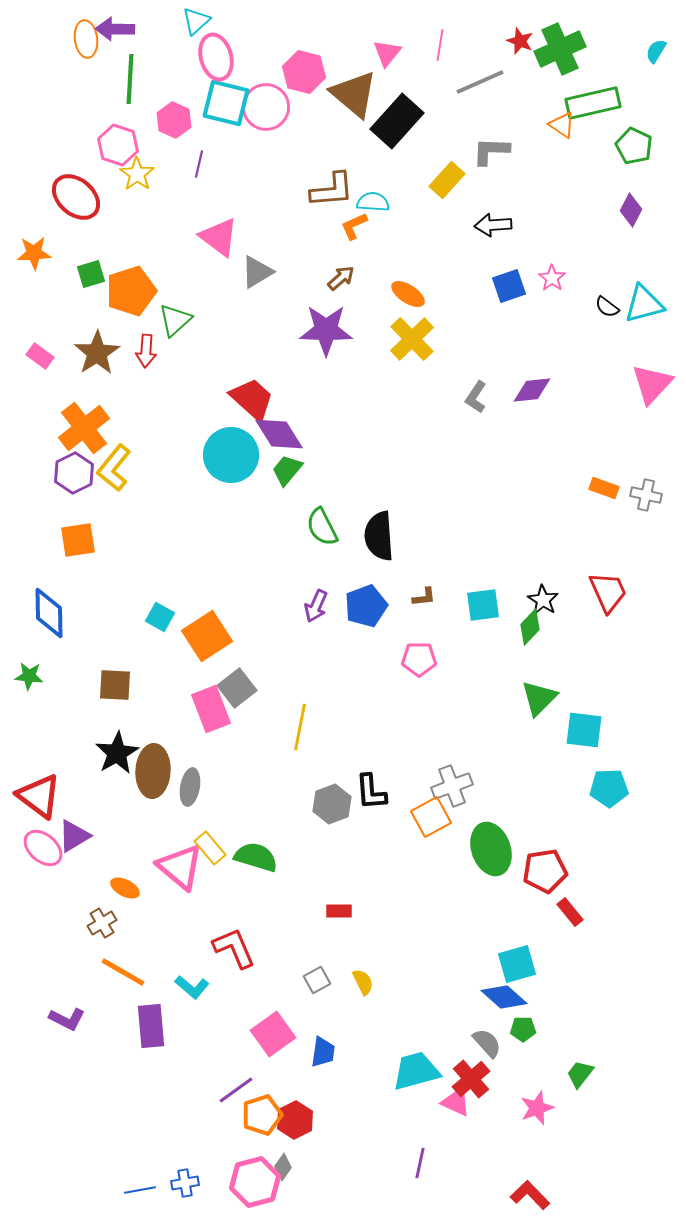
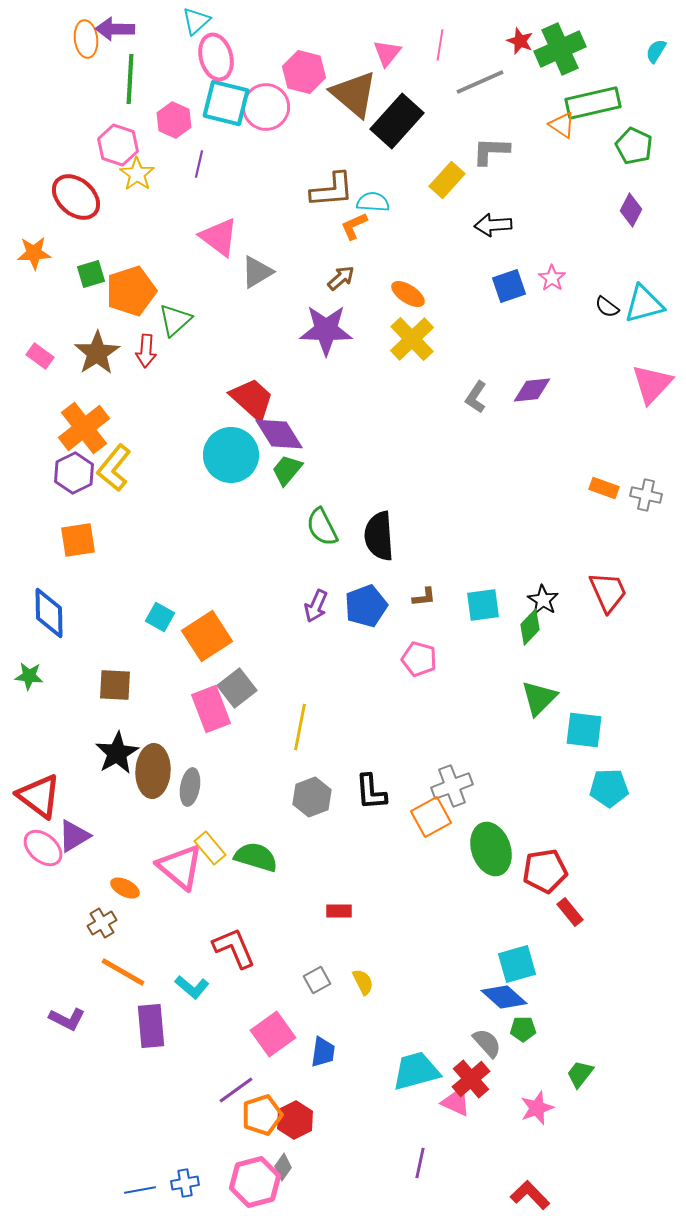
pink pentagon at (419, 659): rotated 16 degrees clockwise
gray hexagon at (332, 804): moved 20 px left, 7 px up
